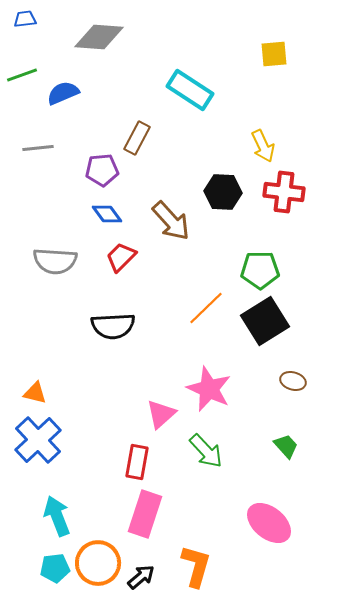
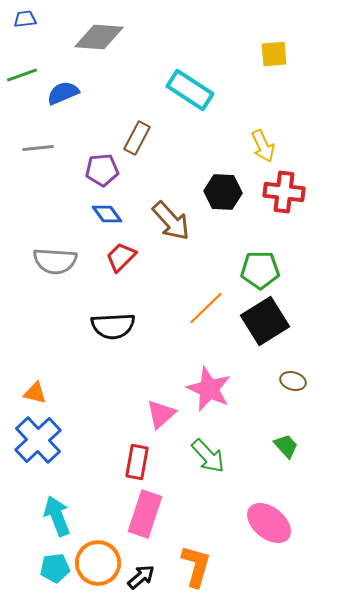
green arrow: moved 2 px right, 5 px down
